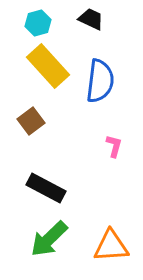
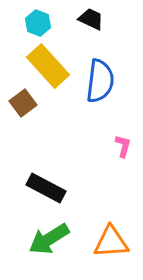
cyan hexagon: rotated 25 degrees counterclockwise
brown square: moved 8 px left, 18 px up
pink L-shape: moved 9 px right
green arrow: rotated 12 degrees clockwise
orange triangle: moved 4 px up
